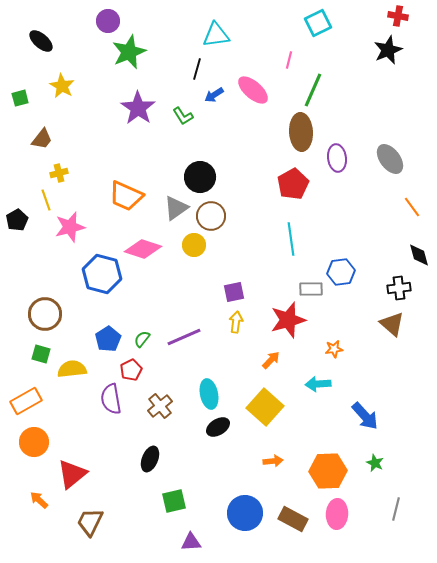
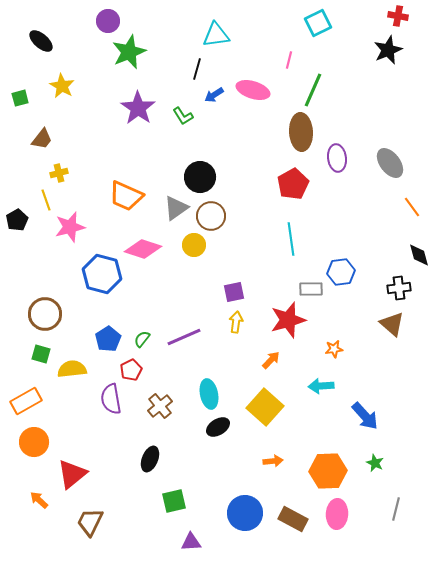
pink ellipse at (253, 90): rotated 24 degrees counterclockwise
gray ellipse at (390, 159): moved 4 px down
cyan arrow at (318, 384): moved 3 px right, 2 px down
